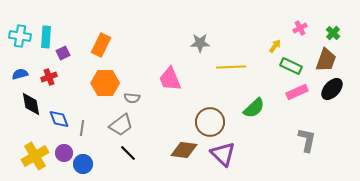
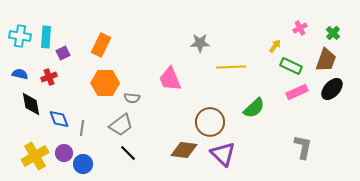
blue semicircle: rotated 28 degrees clockwise
gray L-shape: moved 4 px left, 7 px down
